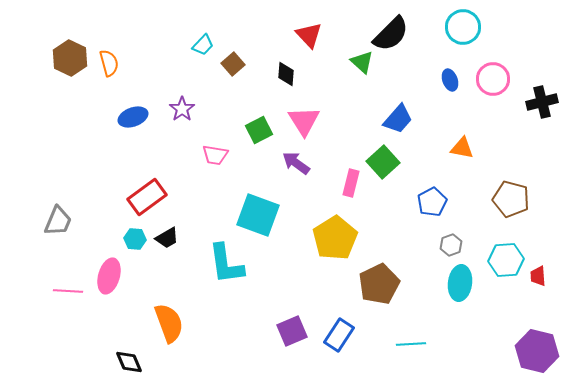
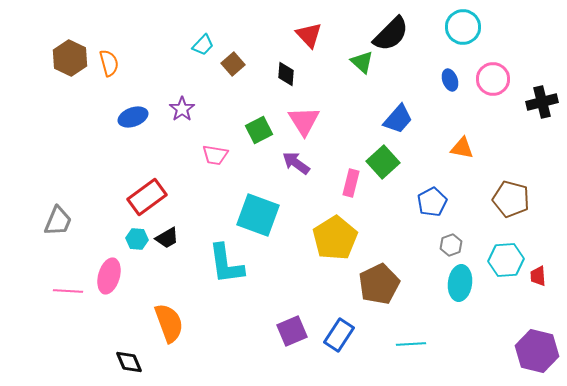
cyan hexagon at (135, 239): moved 2 px right
